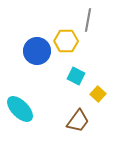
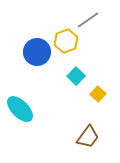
gray line: rotated 45 degrees clockwise
yellow hexagon: rotated 20 degrees counterclockwise
blue circle: moved 1 px down
cyan square: rotated 18 degrees clockwise
brown trapezoid: moved 10 px right, 16 px down
